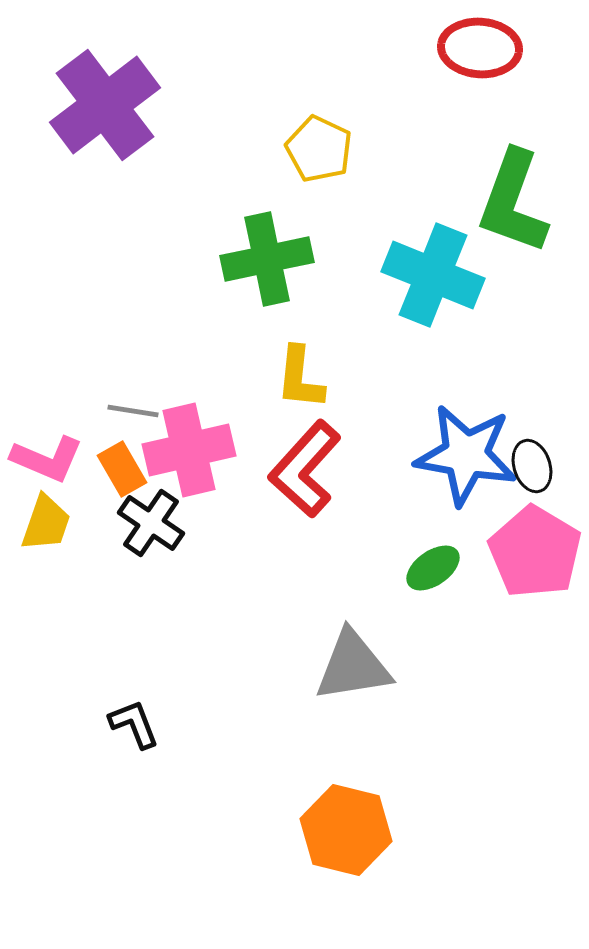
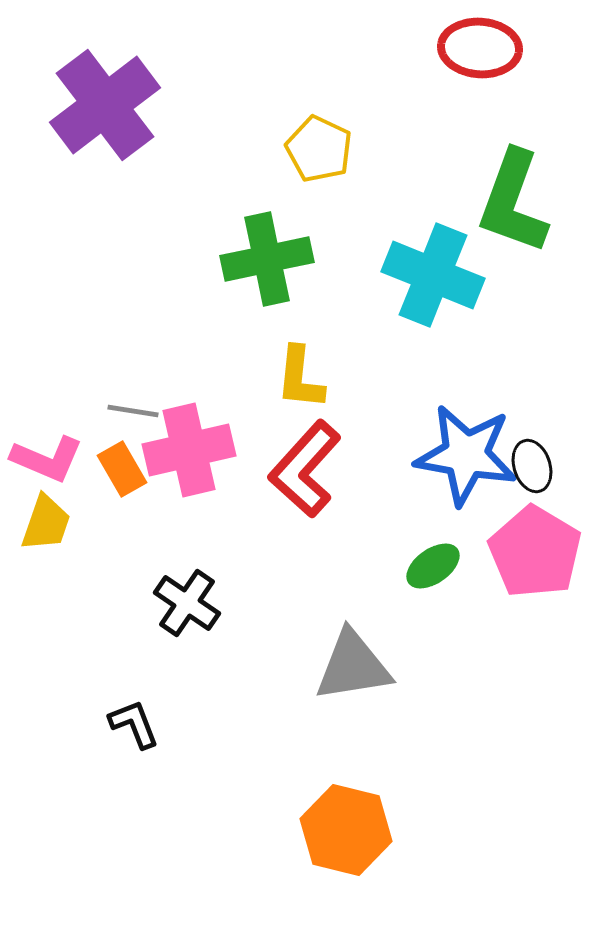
black cross: moved 36 px right, 80 px down
green ellipse: moved 2 px up
